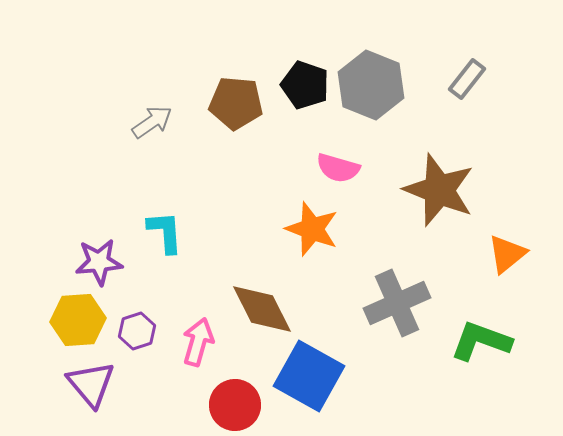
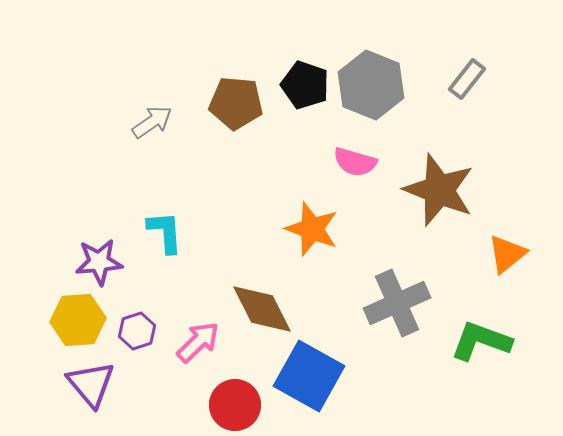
pink semicircle: moved 17 px right, 6 px up
pink arrow: rotated 30 degrees clockwise
